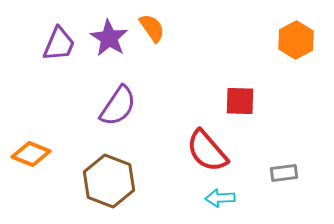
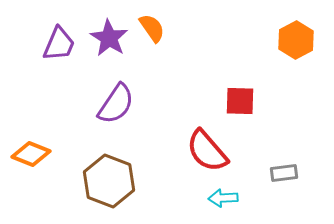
purple semicircle: moved 2 px left, 2 px up
cyan arrow: moved 3 px right
